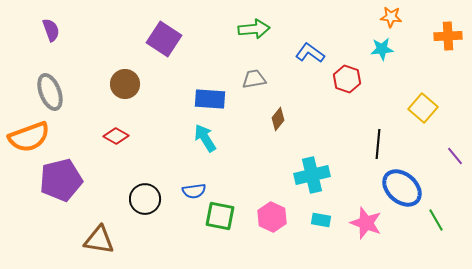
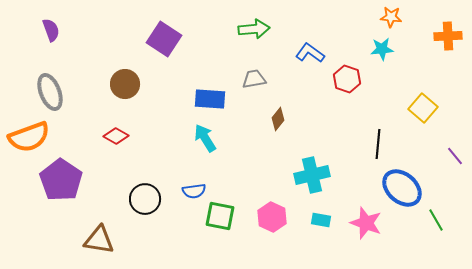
purple pentagon: rotated 24 degrees counterclockwise
